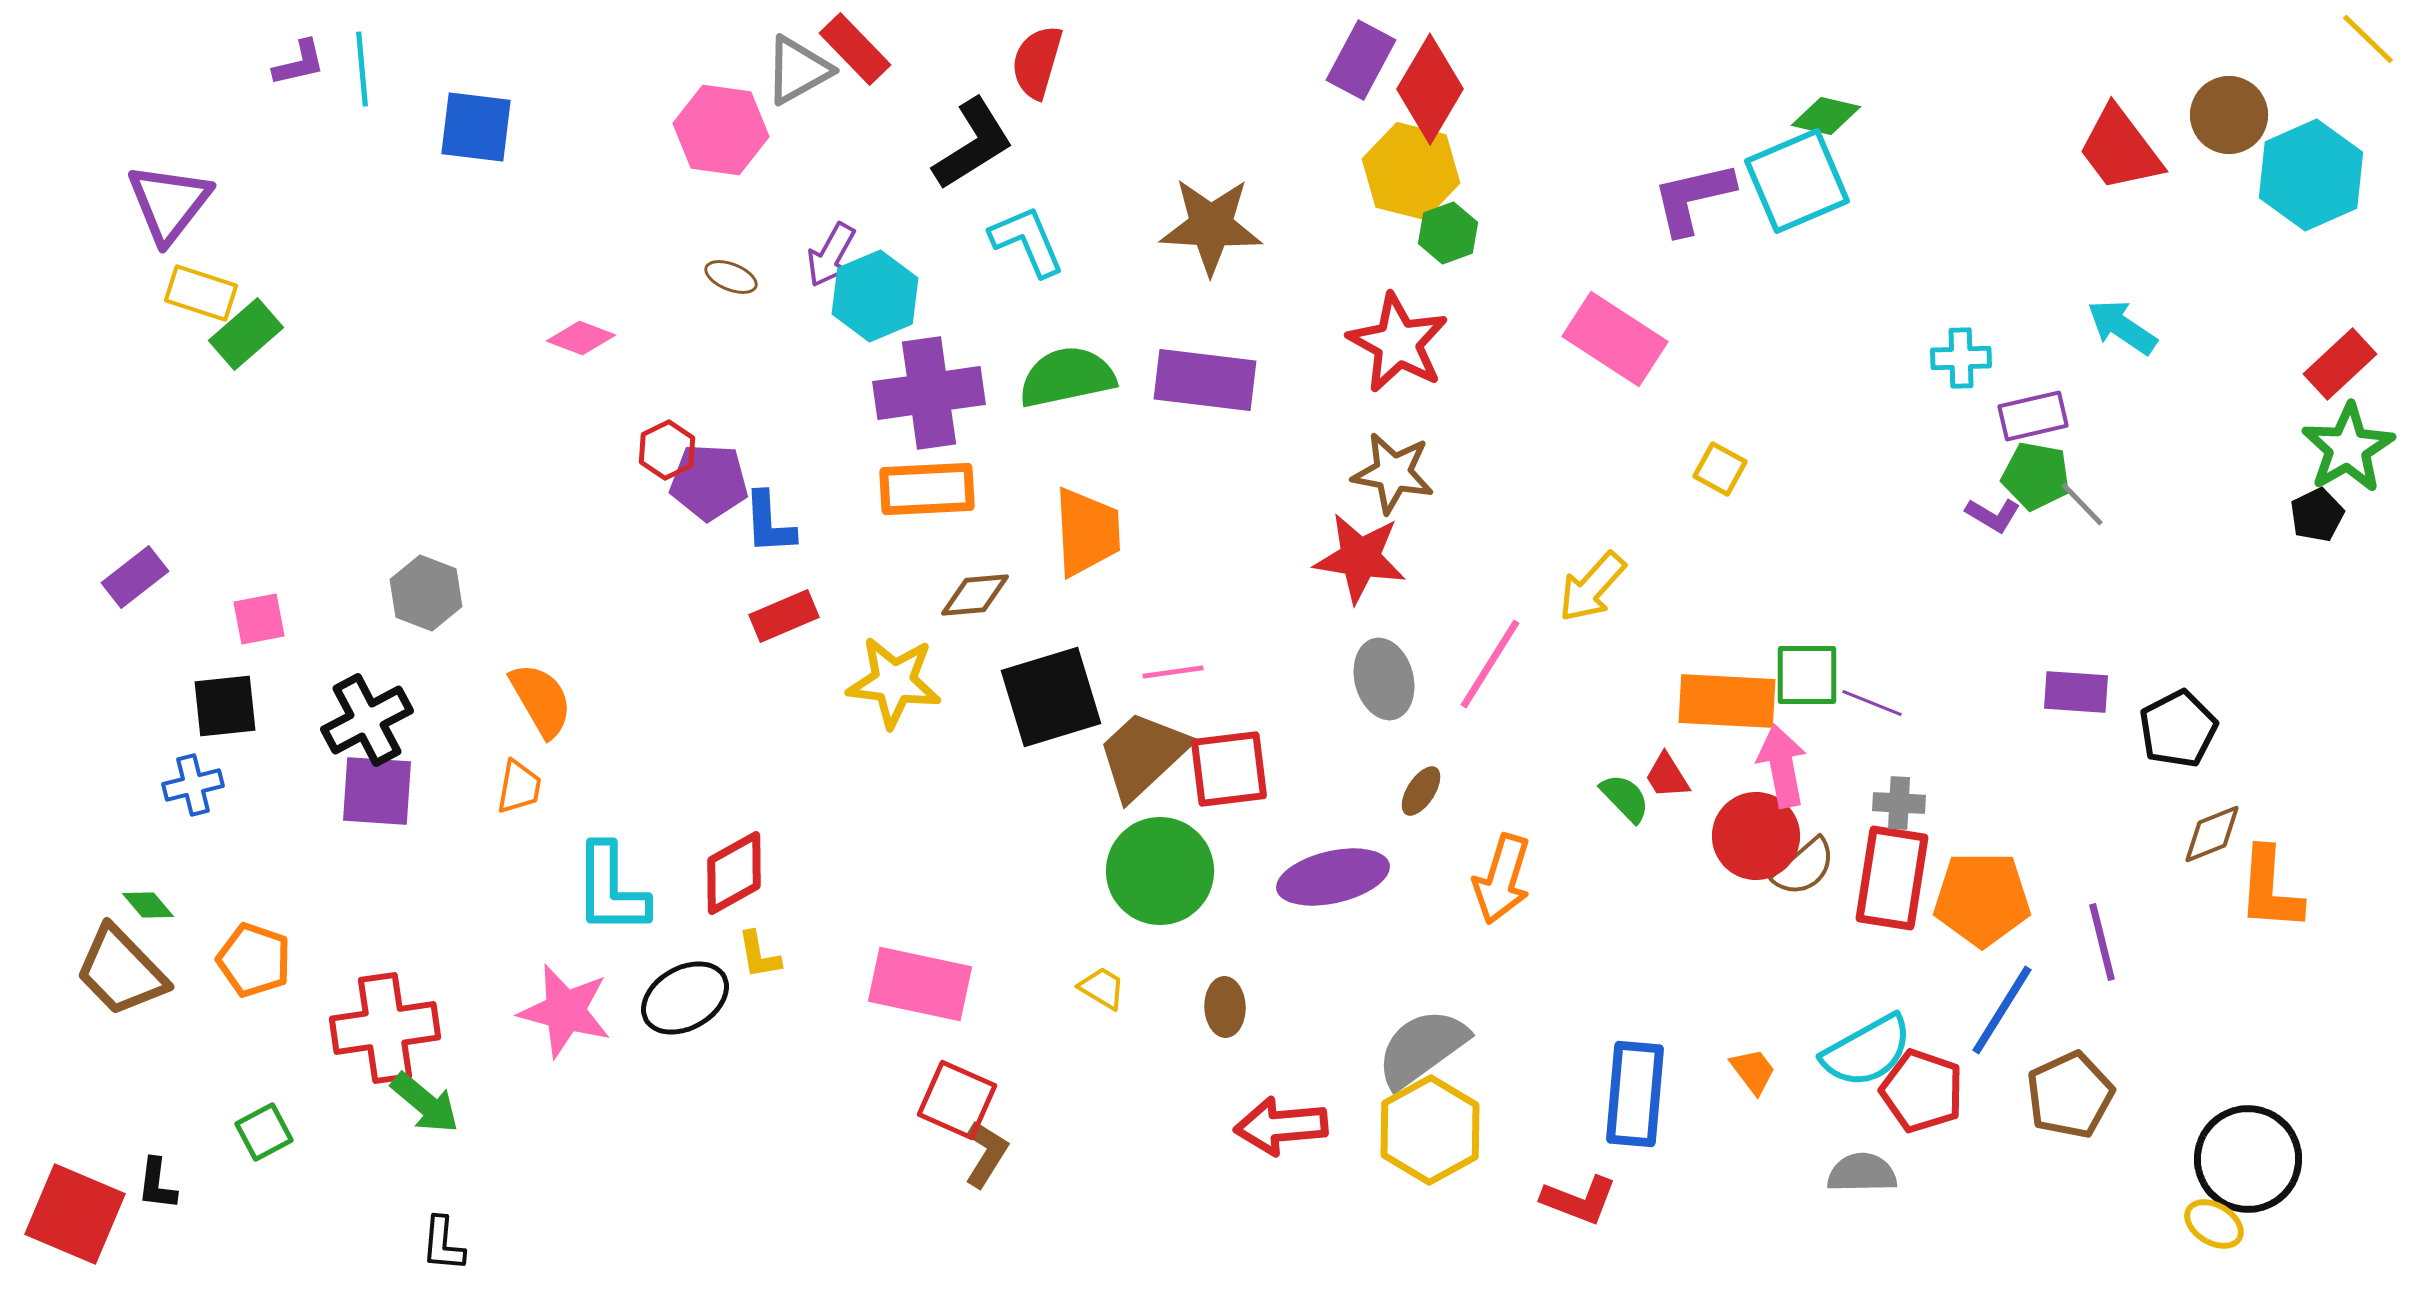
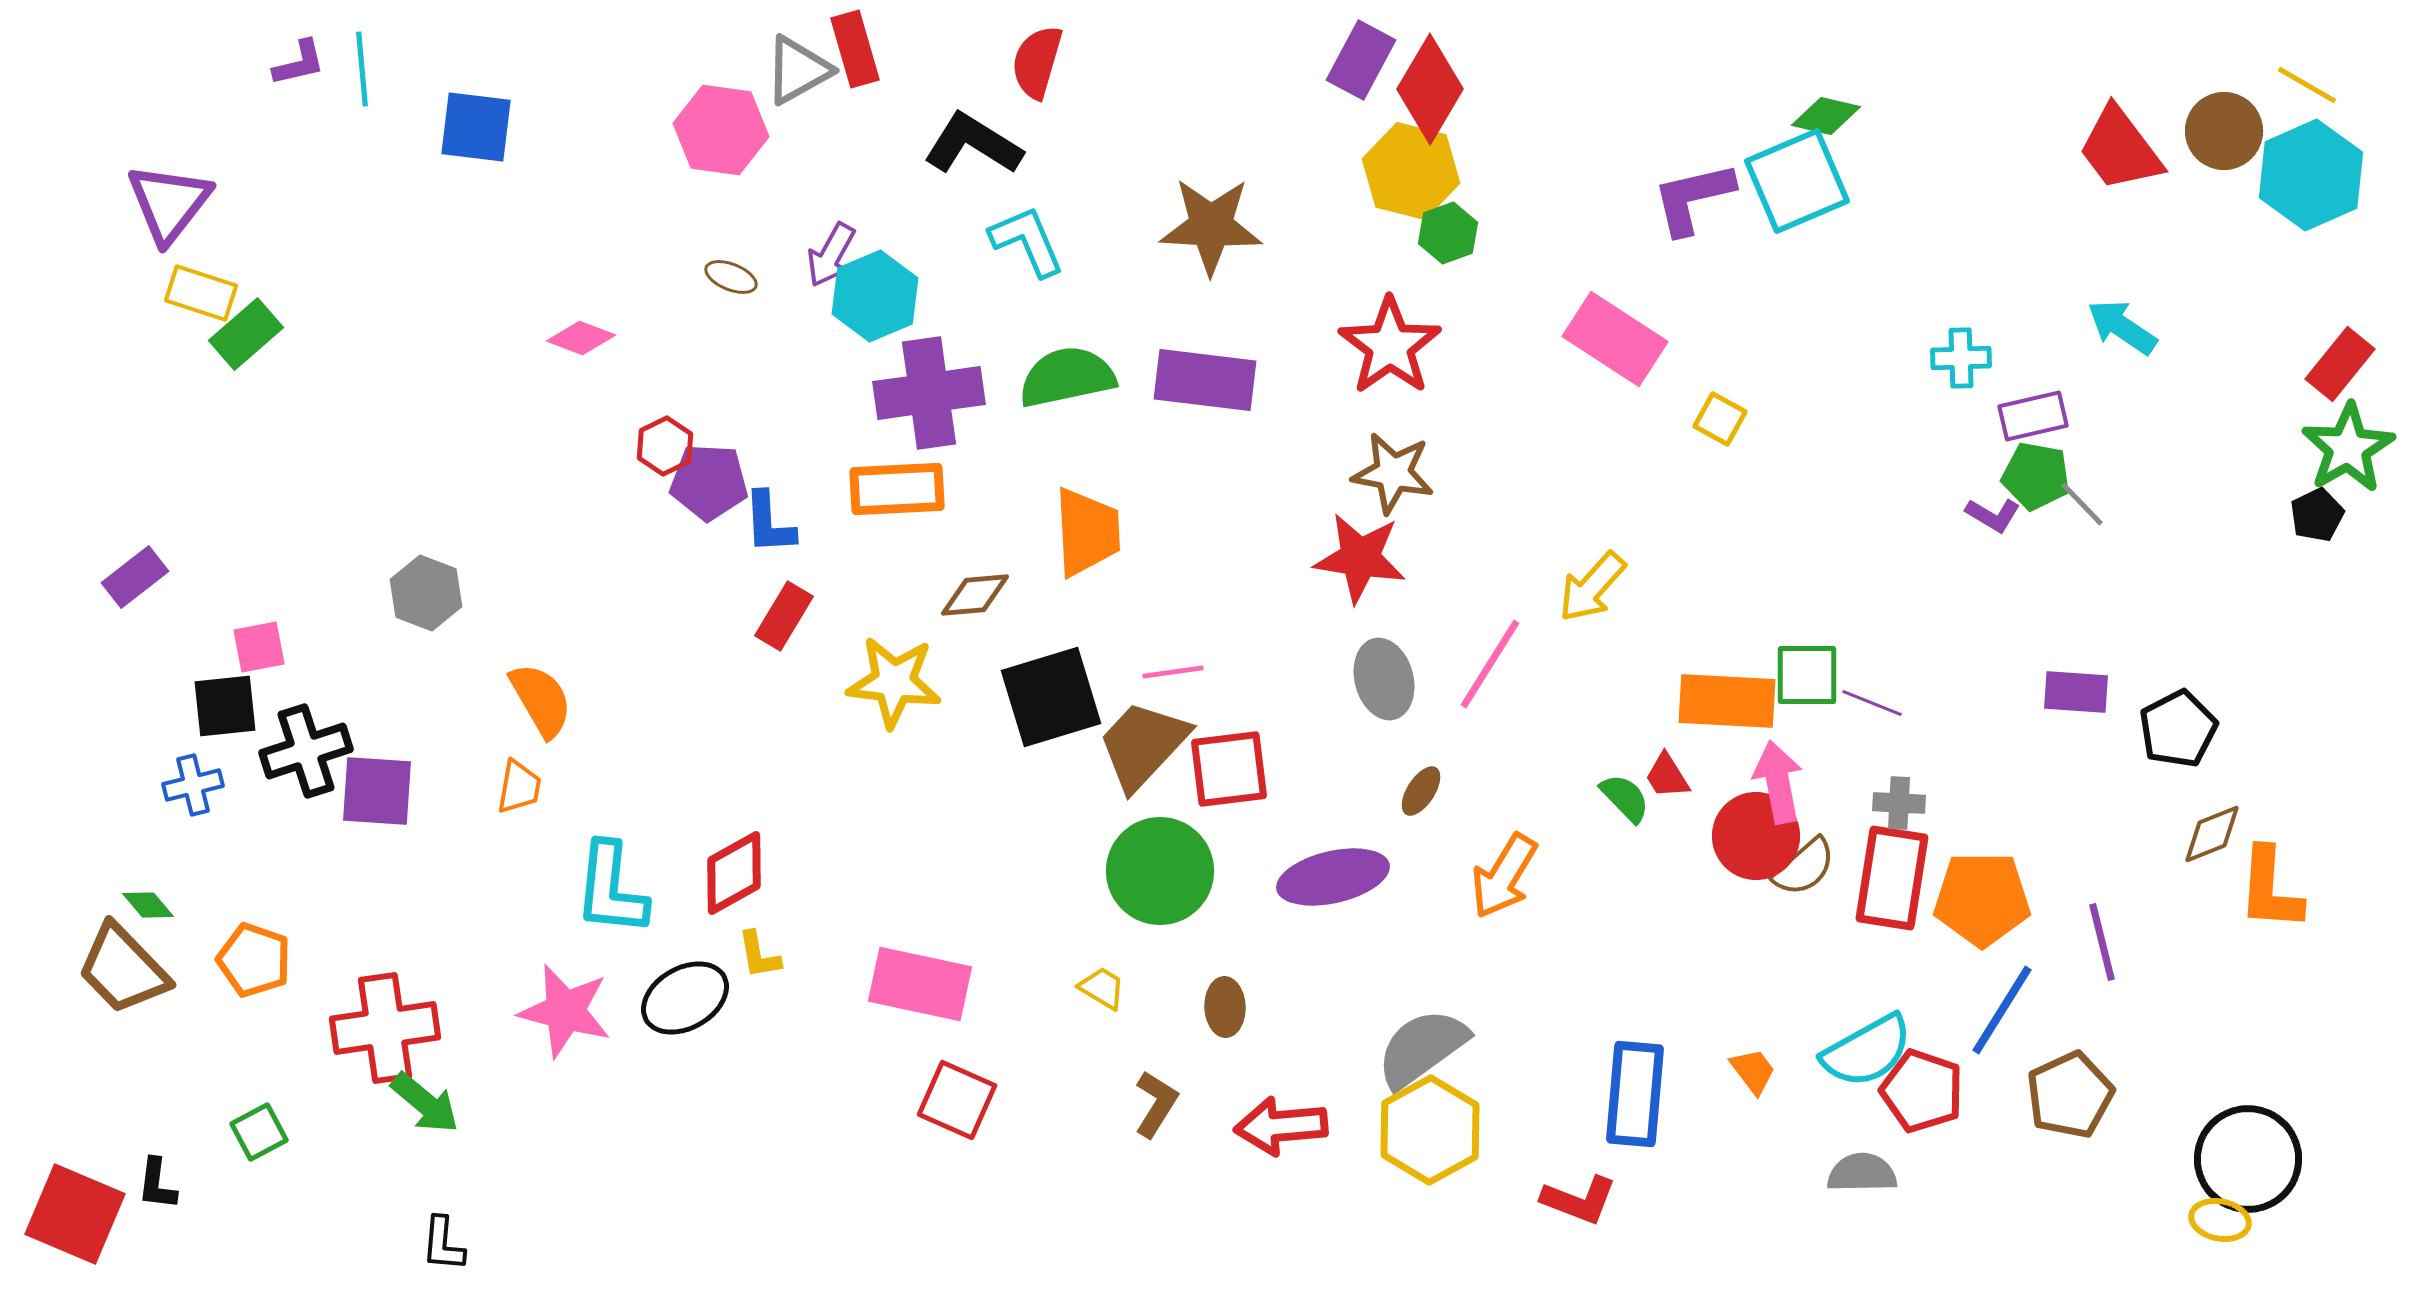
yellow line at (2368, 39): moved 61 px left, 46 px down; rotated 14 degrees counterclockwise
red rectangle at (855, 49): rotated 28 degrees clockwise
brown circle at (2229, 115): moved 5 px left, 16 px down
black L-shape at (973, 144): rotated 116 degrees counterclockwise
red star at (1398, 343): moved 8 px left, 3 px down; rotated 8 degrees clockwise
red rectangle at (2340, 364): rotated 8 degrees counterclockwise
red hexagon at (667, 450): moved 2 px left, 4 px up
yellow square at (1720, 469): moved 50 px up
orange rectangle at (927, 489): moved 30 px left
red rectangle at (784, 616): rotated 36 degrees counterclockwise
pink square at (259, 619): moved 28 px down
black cross at (367, 720): moved 61 px left, 31 px down; rotated 10 degrees clockwise
brown trapezoid at (1143, 755): moved 10 px up; rotated 4 degrees counterclockwise
pink arrow at (1782, 766): moved 4 px left, 16 px down
orange arrow at (1502, 879): moved 2 px right, 3 px up; rotated 14 degrees clockwise
cyan L-shape at (611, 889): rotated 6 degrees clockwise
brown trapezoid at (121, 971): moved 2 px right, 2 px up
green square at (264, 1132): moved 5 px left
brown L-shape at (986, 1154): moved 170 px right, 50 px up
yellow ellipse at (2214, 1224): moved 6 px right, 4 px up; rotated 20 degrees counterclockwise
